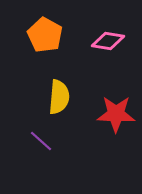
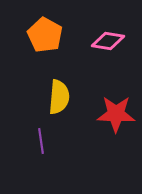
purple line: rotated 40 degrees clockwise
